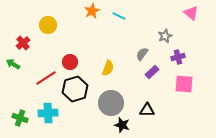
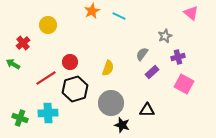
pink square: rotated 24 degrees clockwise
